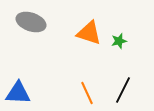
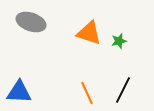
blue triangle: moved 1 px right, 1 px up
